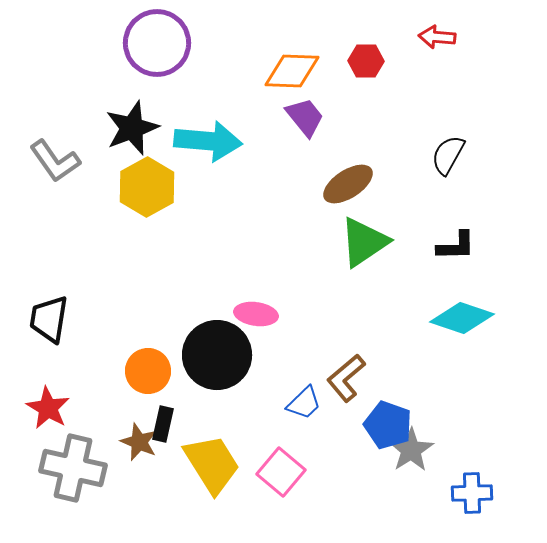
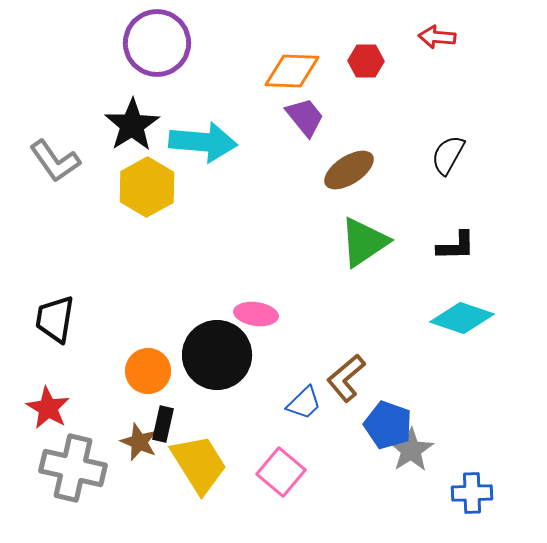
black star: moved 3 px up; rotated 12 degrees counterclockwise
cyan arrow: moved 5 px left, 1 px down
brown ellipse: moved 1 px right, 14 px up
black trapezoid: moved 6 px right
yellow trapezoid: moved 13 px left
